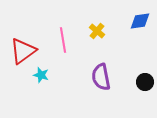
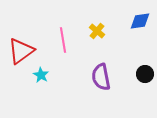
red triangle: moved 2 px left
cyan star: rotated 14 degrees clockwise
black circle: moved 8 px up
